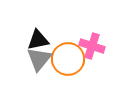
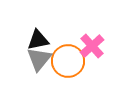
pink cross: rotated 30 degrees clockwise
orange circle: moved 2 px down
